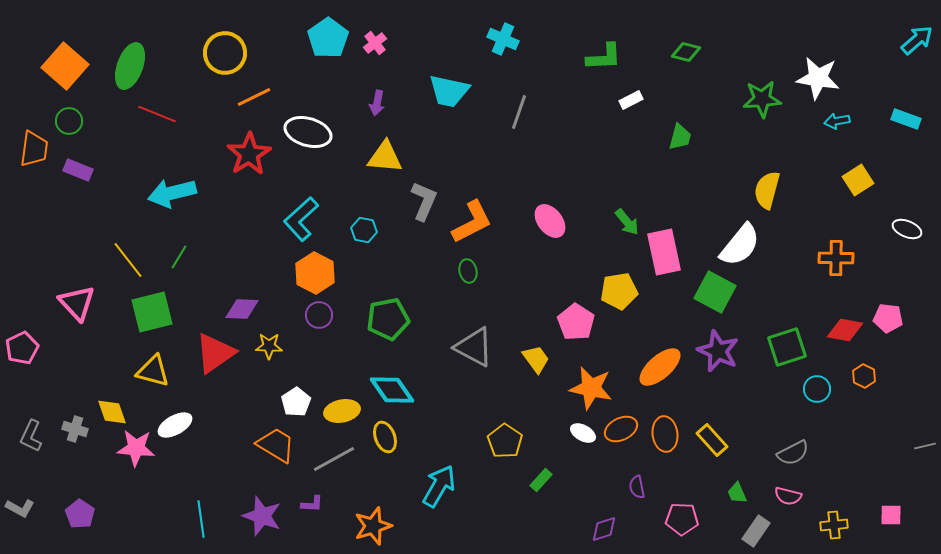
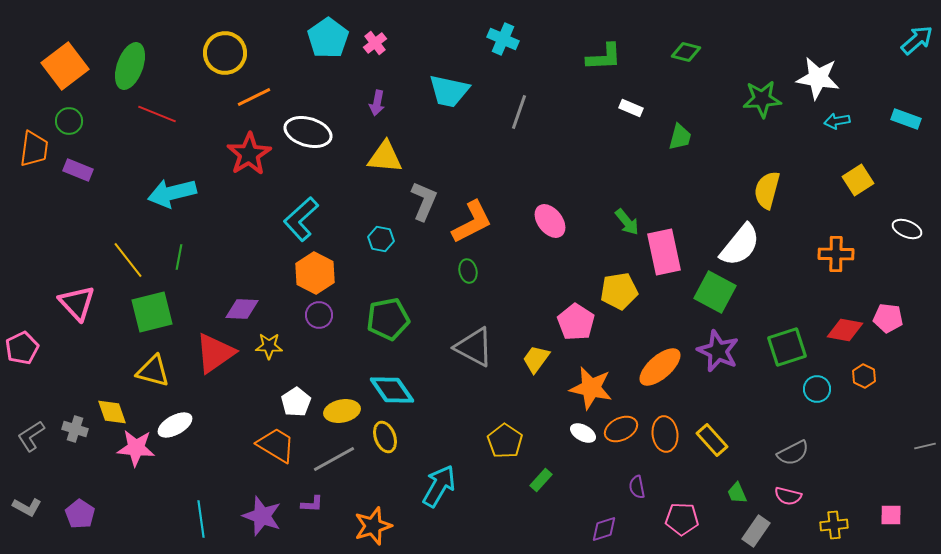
orange square at (65, 66): rotated 12 degrees clockwise
white rectangle at (631, 100): moved 8 px down; rotated 50 degrees clockwise
cyan hexagon at (364, 230): moved 17 px right, 9 px down
green line at (179, 257): rotated 20 degrees counterclockwise
orange cross at (836, 258): moved 4 px up
yellow trapezoid at (536, 359): rotated 108 degrees counterclockwise
gray L-shape at (31, 436): rotated 32 degrees clockwise
gray L-shape at (20, 508): moved 7 px right, 1 px up
